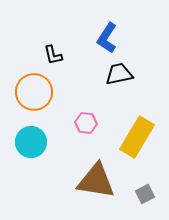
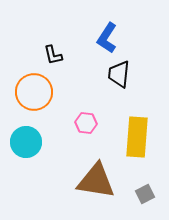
black trapezoid: rotated 72 degrees counterclockwise
yellow rectangle: rotated 27 degrees counterclockwise
cyan circle: moved 5 px left
